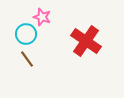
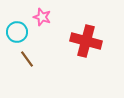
cyan circle: moved 9 px left, 2 px up
red cross: rotated 20 degrees counterclockwise
